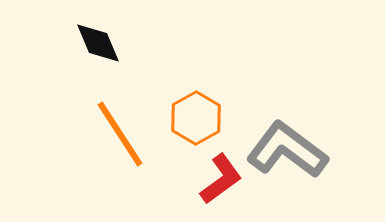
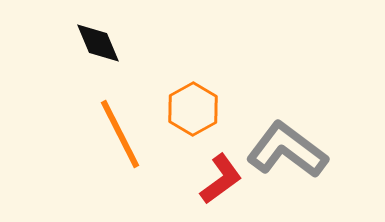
orange hexagon: moved 3 px left, 9 px up
orange line: rotated 6 degrees clockwise
